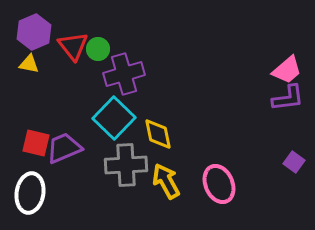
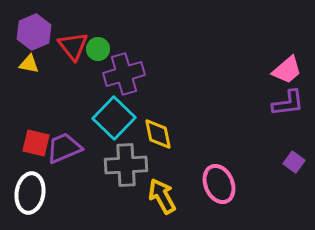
purple L-shape: moved 5 px down
yellow arrow: moved 4 px left, 15 px down
